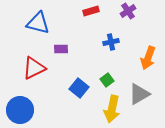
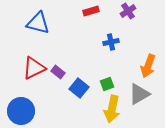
purple rectangle: moved 3 px left, 23 px down; rotated 40 degrees clockwise
orange arrow: moved 8 px down
green square: moved 4 px down; rotated 16 degrees clockwise
blue circle: moved 1 px right, 1 px down
